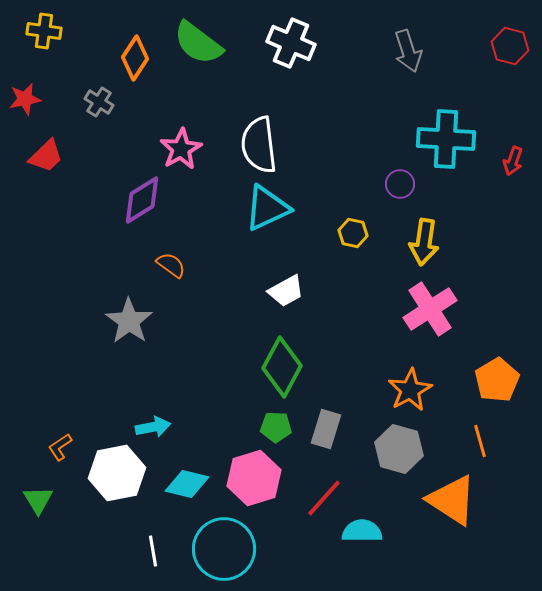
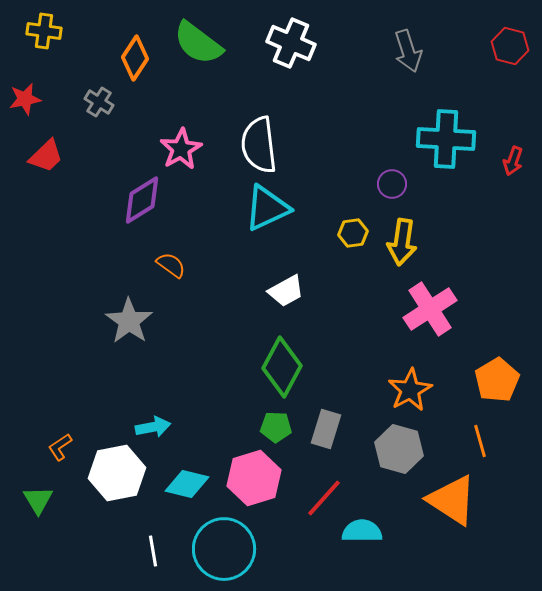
purple circle: moved 8 px left
yellow hexagon: rotated 20 degrees counterclockwise
yellow arrow: moved 22 px left
